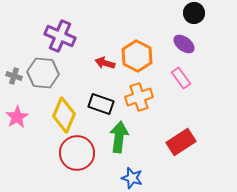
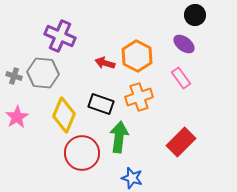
black circle: moved 1 px right, 2 px down
red rectangle: rotated 12 degrees counterclockwise
red circle: moved 5 px right
